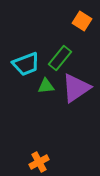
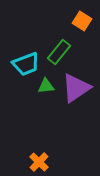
green rectangle: moved 1 px left, 6 px up
orange cross: rotated 18 degrees counterclockwise
